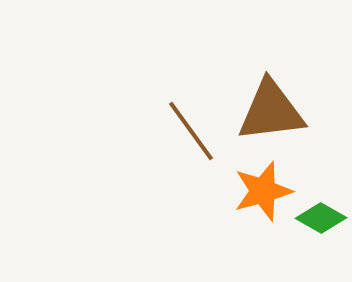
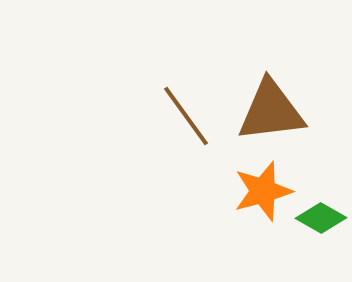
brown line: moved 5 px left, 15 px up
